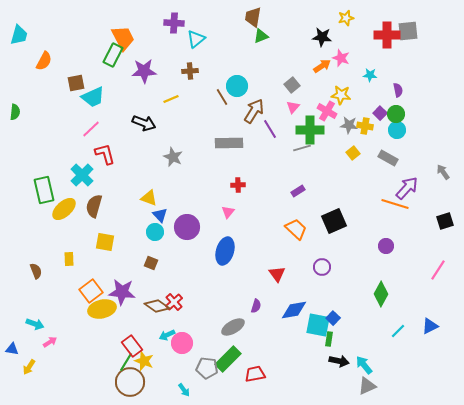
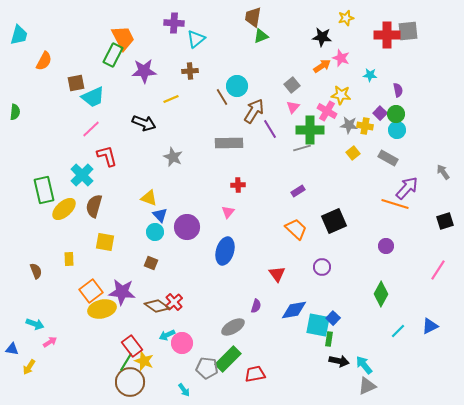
red L-shape at (105, 154): moved 2 px right, 2 px down
